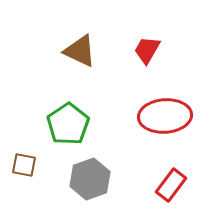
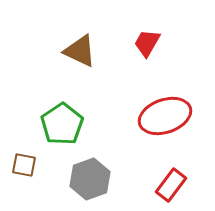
red trapezoid: moved 7 px up
red ellipse: rotated 15 degrees counterclockwise
green pentagon: moved 6 px left
